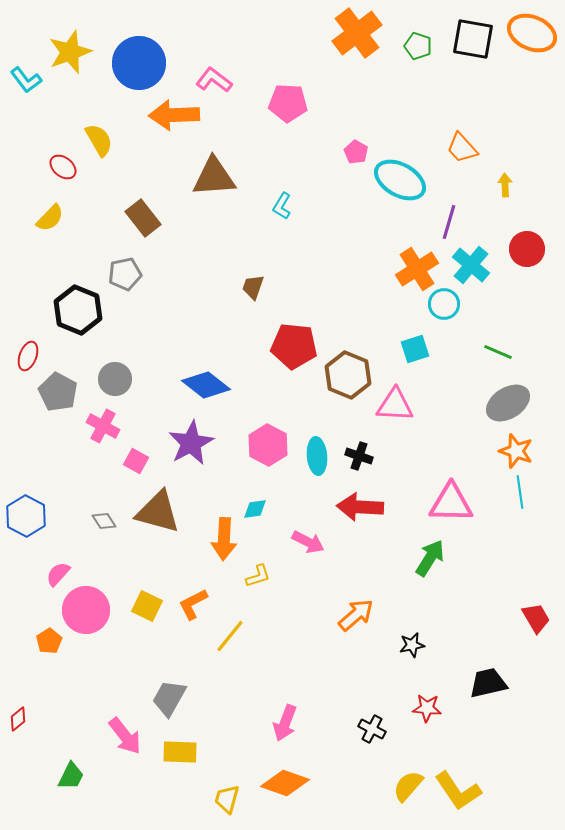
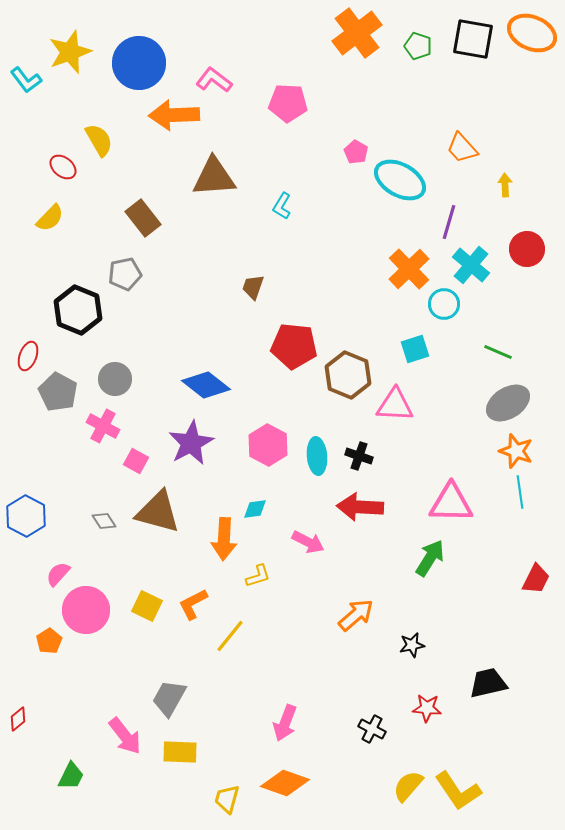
orange cross at (417, 269): moved 8 px left; rotated 12 degrees counterclockwise
red trapezoid at (536, 618): moved 39 px up; rotated 56 degrees clockwise
